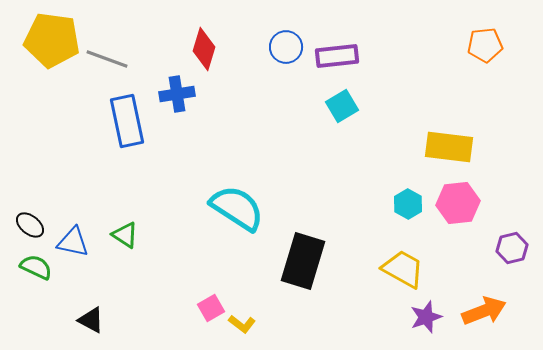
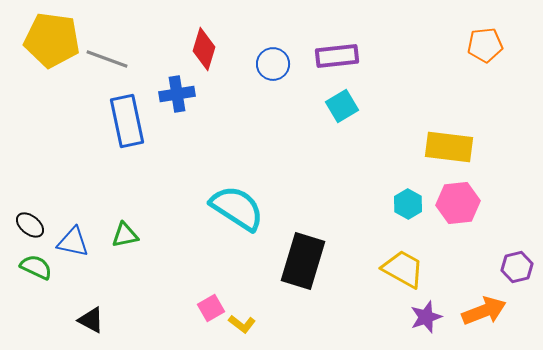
blue circle: moved 13 px left, 17 px down
green triangle: rotated 44 degrees counterclockwise
purple hexagon: moved 5 px right, 19 px down
